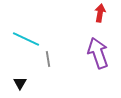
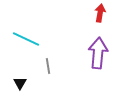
purple arrow: rotated 24 degrees clockwise
gray line: moved 7 px down
